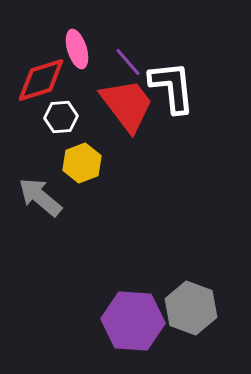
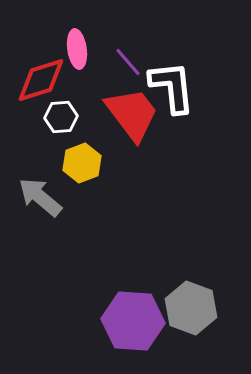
pink ellipse: rotated 9 degrees clockwise
red trapezoid: moved 5 px right, 9 px down
